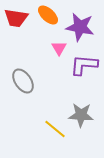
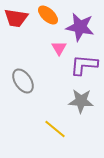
gray star: moved 14 px up
